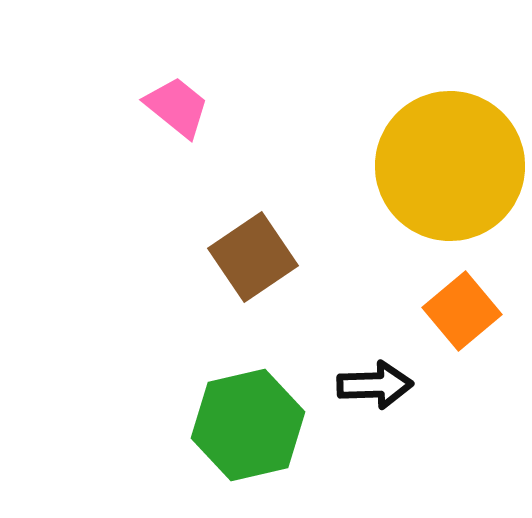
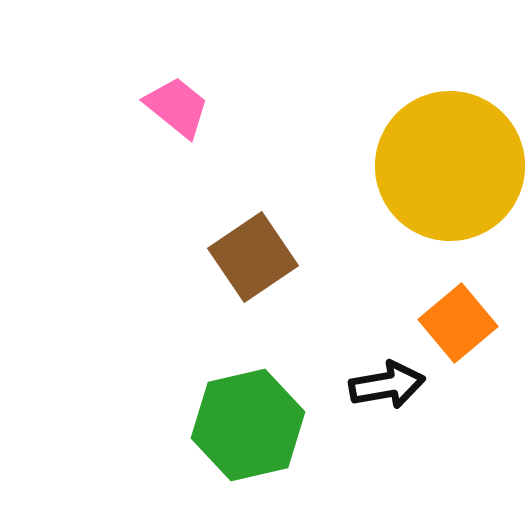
orange square: moved 4 px left, 12 px down
black arrow: moved 12 px right; rotated 8 degrees counterclockwise
